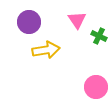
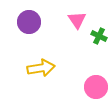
yellow arrow: moved 5 px left, 18 px down
